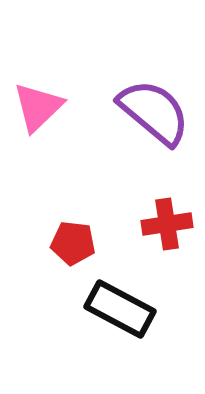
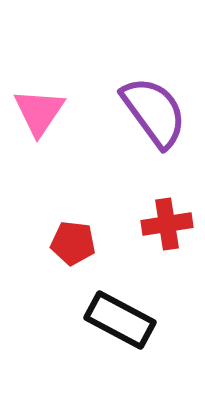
pink triangle: moved 1 px right, 5 px down; rotated 12 degrees counterclockwise
purple semicircle: rotated 14 degrees clockwise
black rectangle: moved 11 px down
